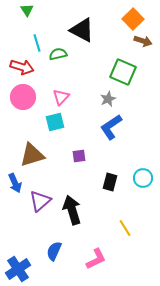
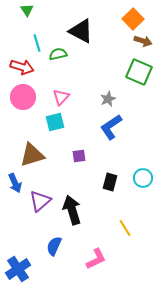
black triangle: moved 1 px left, 1 px down
green square: moved 16 px right
blue semicircle: moved 5 px up
